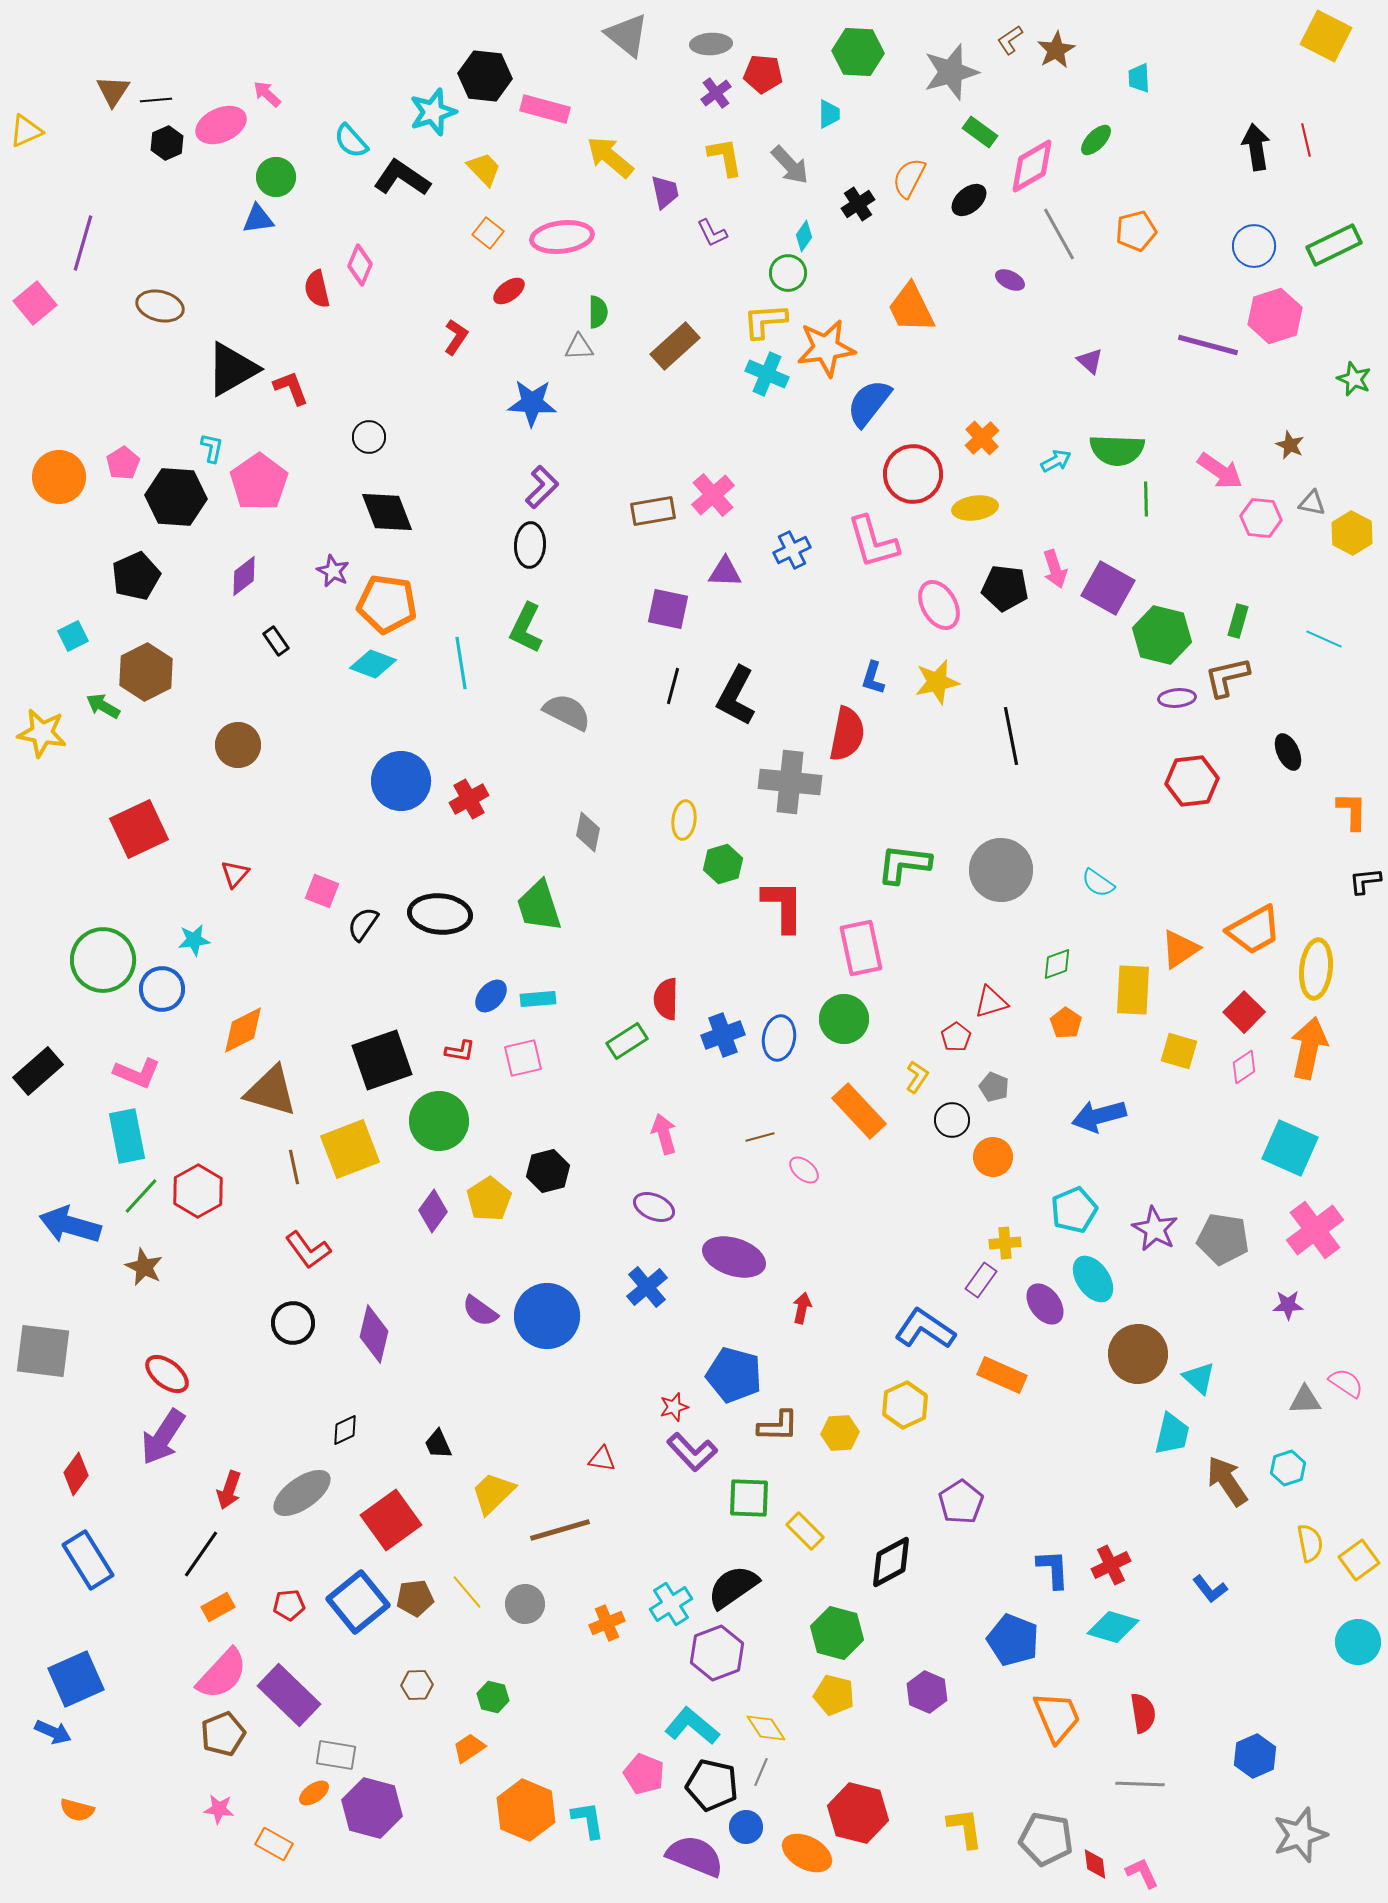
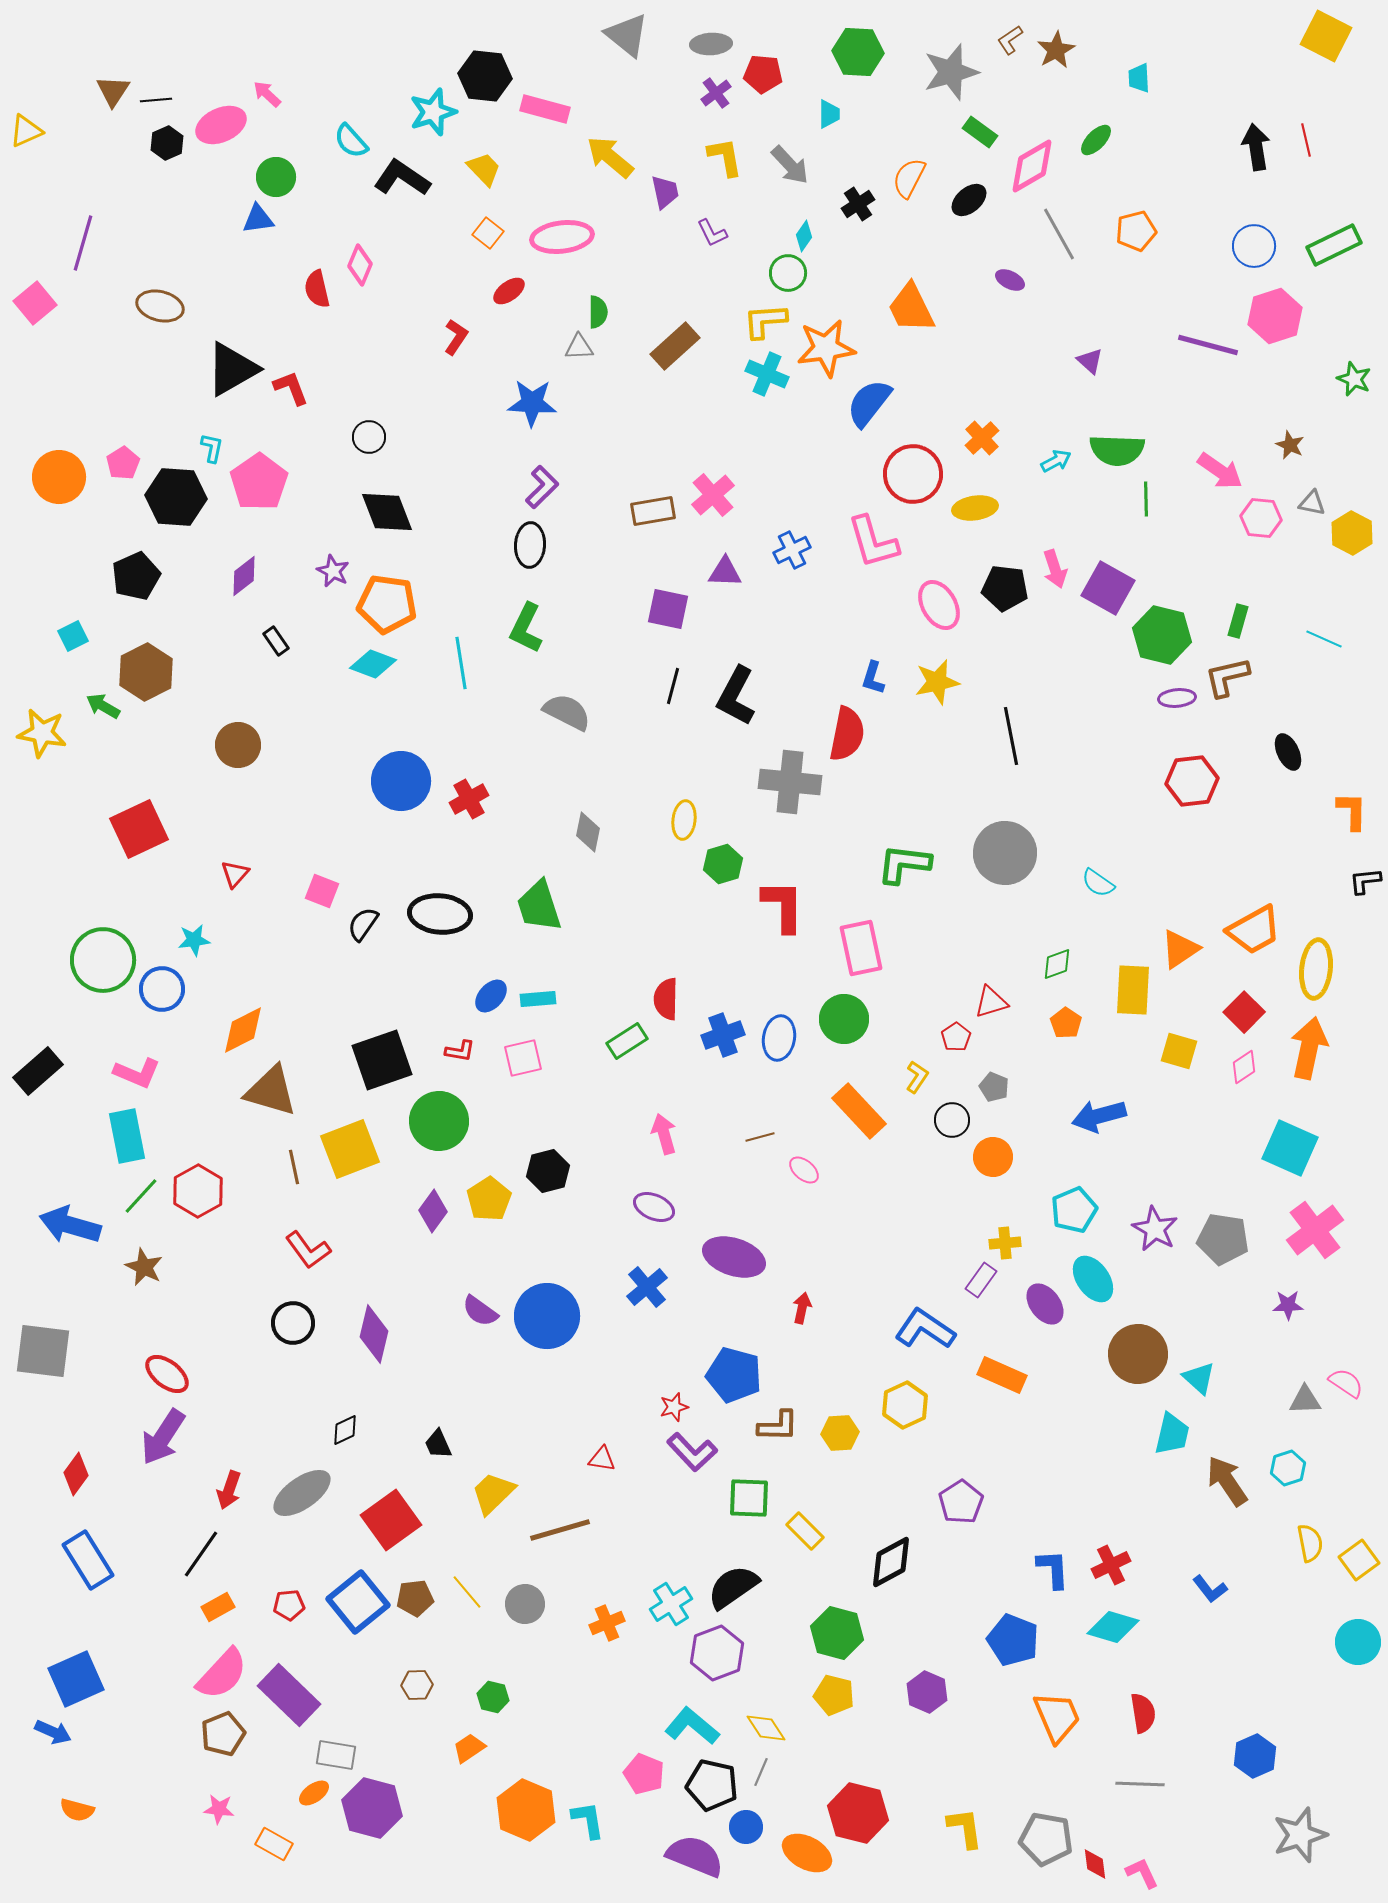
gray circle at (1001, 870): moved 4 px right, 17 px up
